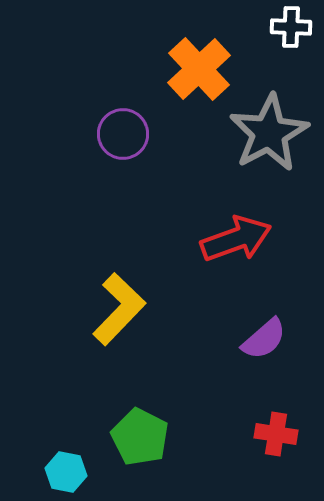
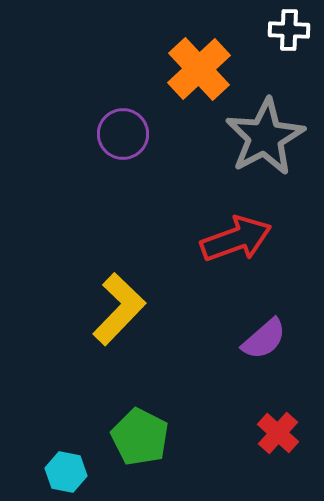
white cross: moved 2 px left, 3 px down
gray star: moved 4 px left, 4 px down
red cross: moved 2 px right, 1 px up; rotated 33 degrees clockwise
